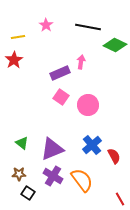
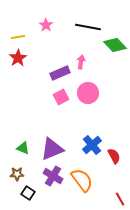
green diamond: rotated 20 degrees clockwise
red star: moved 4 px right, 2 px up
pink square: rotated 28 degrees clockwise
pink circle: moved 12 px up
green triangle: moved 1 px right, 5 px down; rotated 16 degrees counterclockwise
brown star: moved 2 px left
